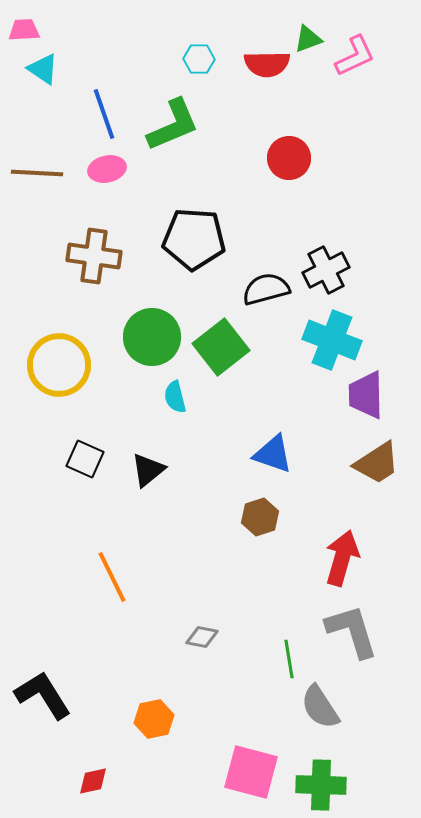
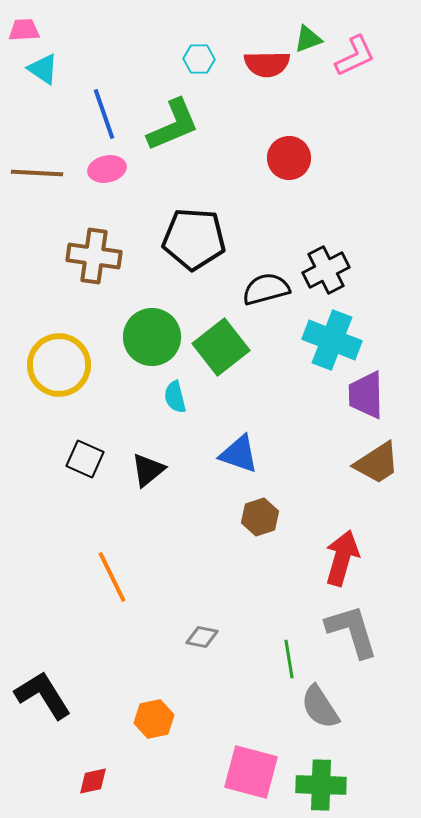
blue triangle: moved 34 px left
